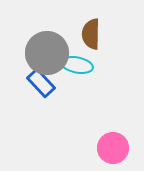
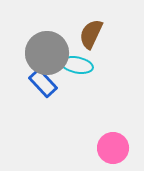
brown semicircle: rotated 24 degrees clockwise
blue rectangle: moved 2 px right
